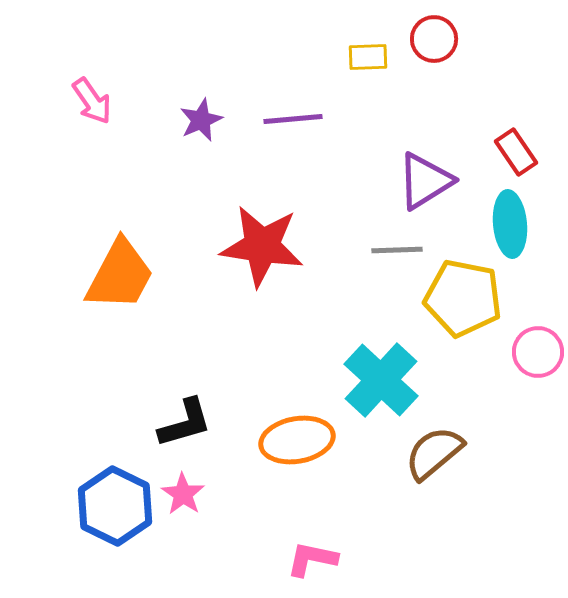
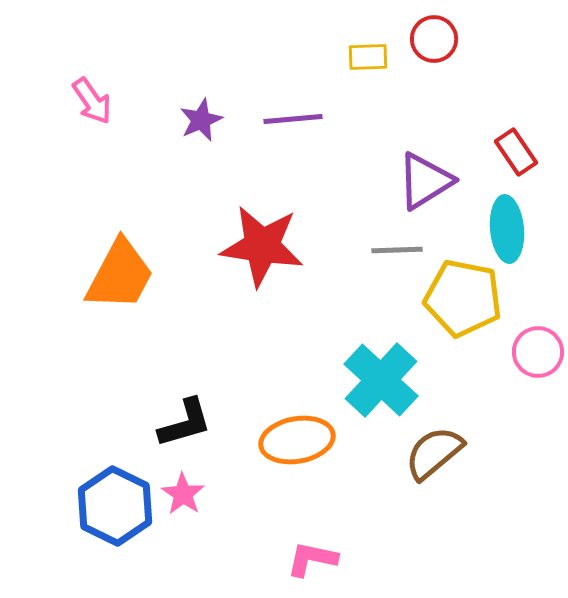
cyan ellipse: moved 3 px left, 5 px down
